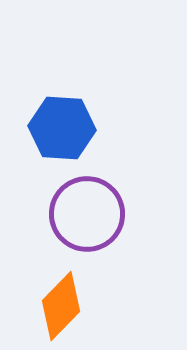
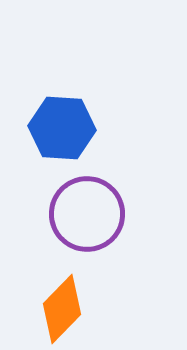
orange diamond: moved 1 px right, 3 px down
